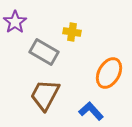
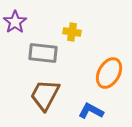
gray rectangle: moved 1 px left, 1 px down; rotated 24 degrees counterclockwise
blue L-shape: rotated 20 degrees counterclockwise
